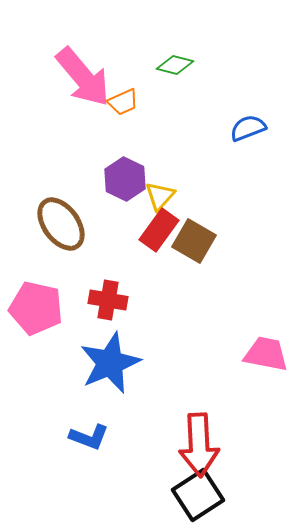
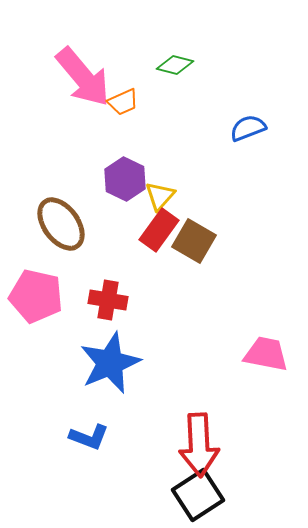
pink pentagon: moved 12 px up
